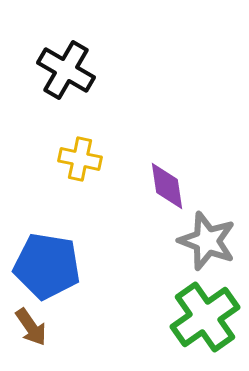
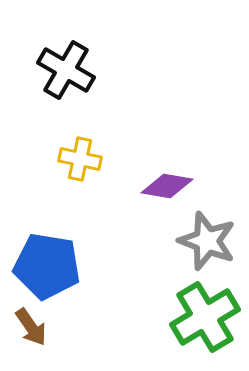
purple diamond: rotated 72 degrees counterclockwise
green cross: rotated 4 degrees clockwise
